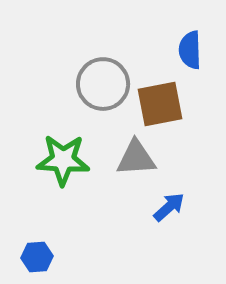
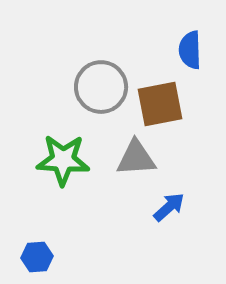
gray circle: moved 2 px left, 3 px down
